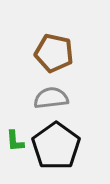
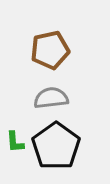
brown pentagon: moved 4 px left, 3 px up; rotated 24 degrees counterclockwise
green L-shape: moved 1 px down
